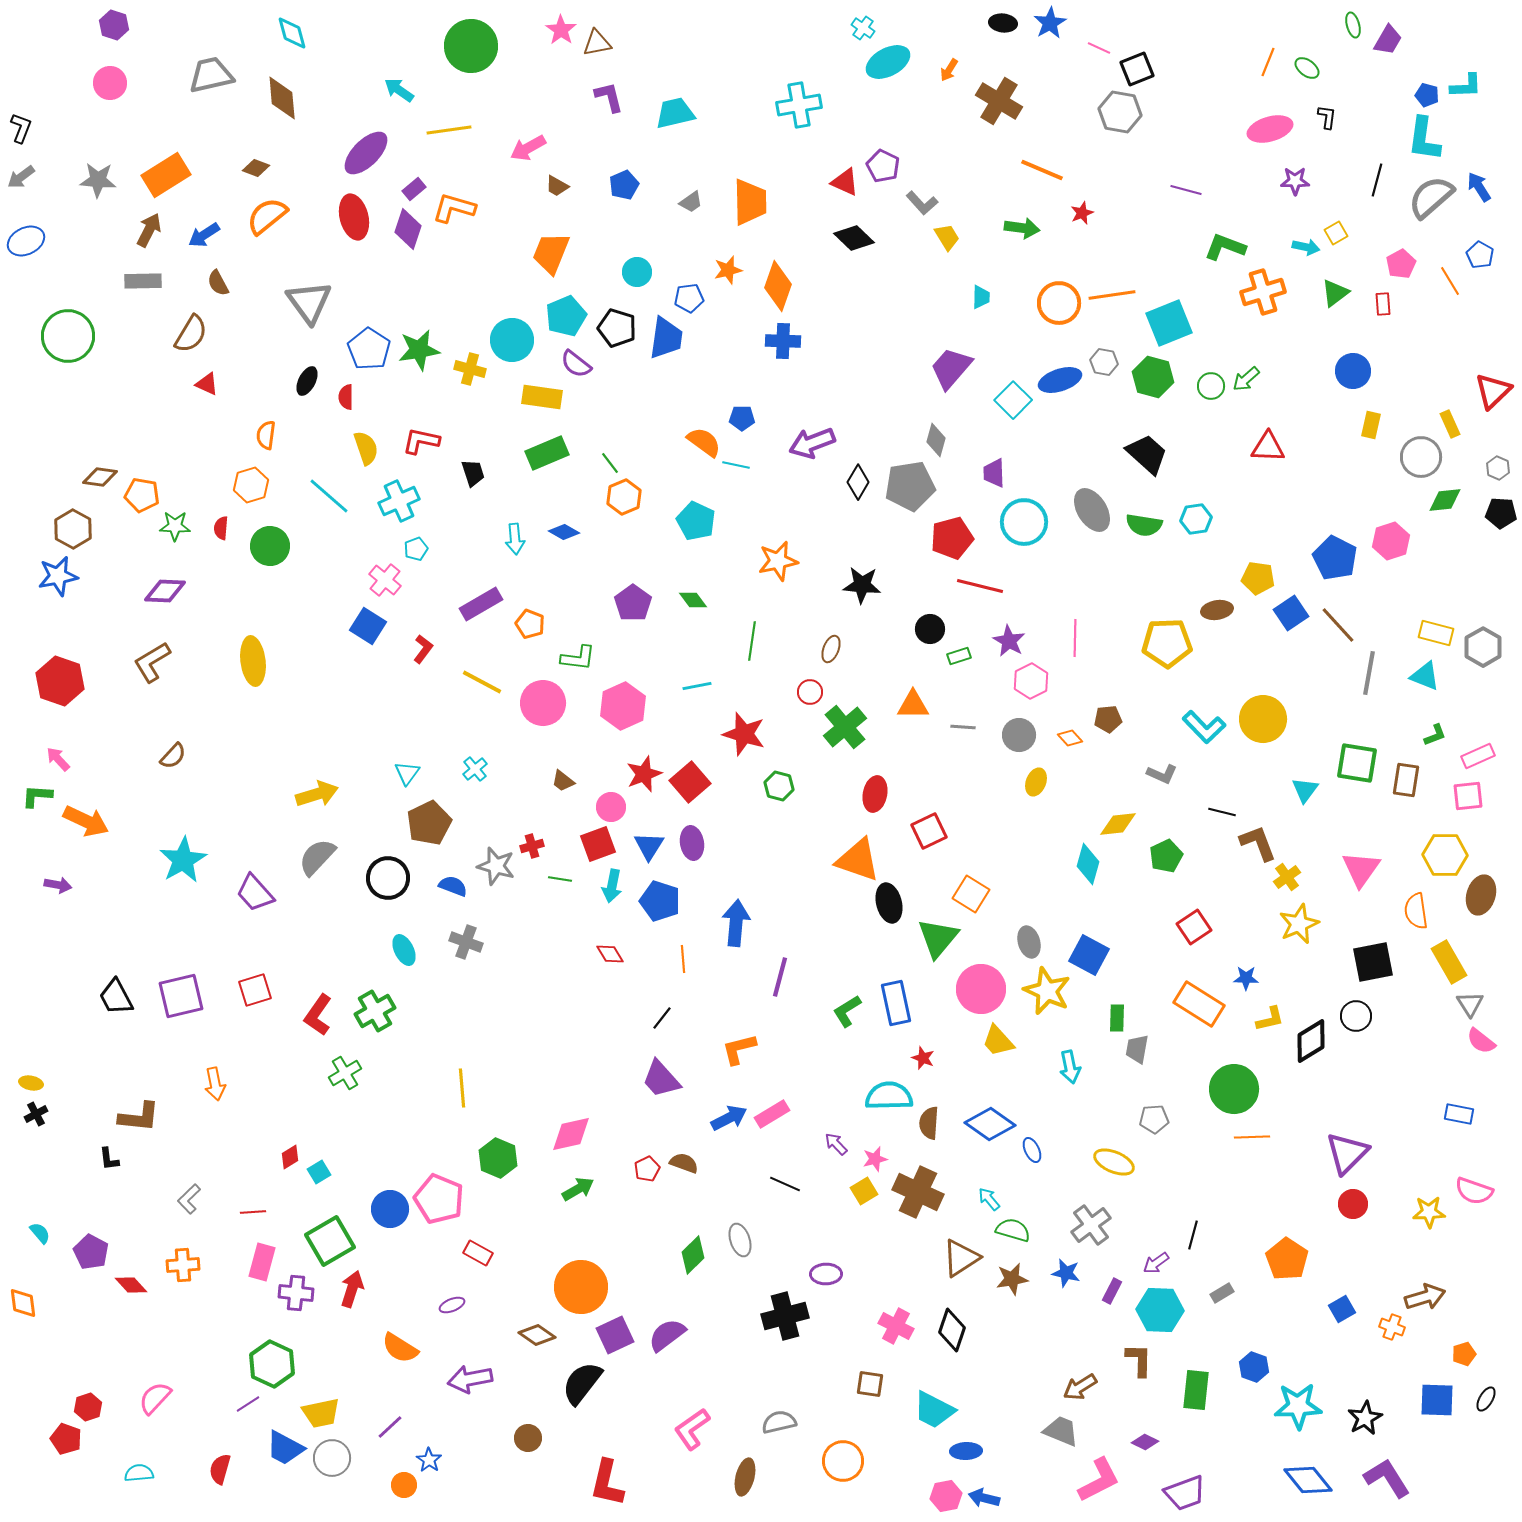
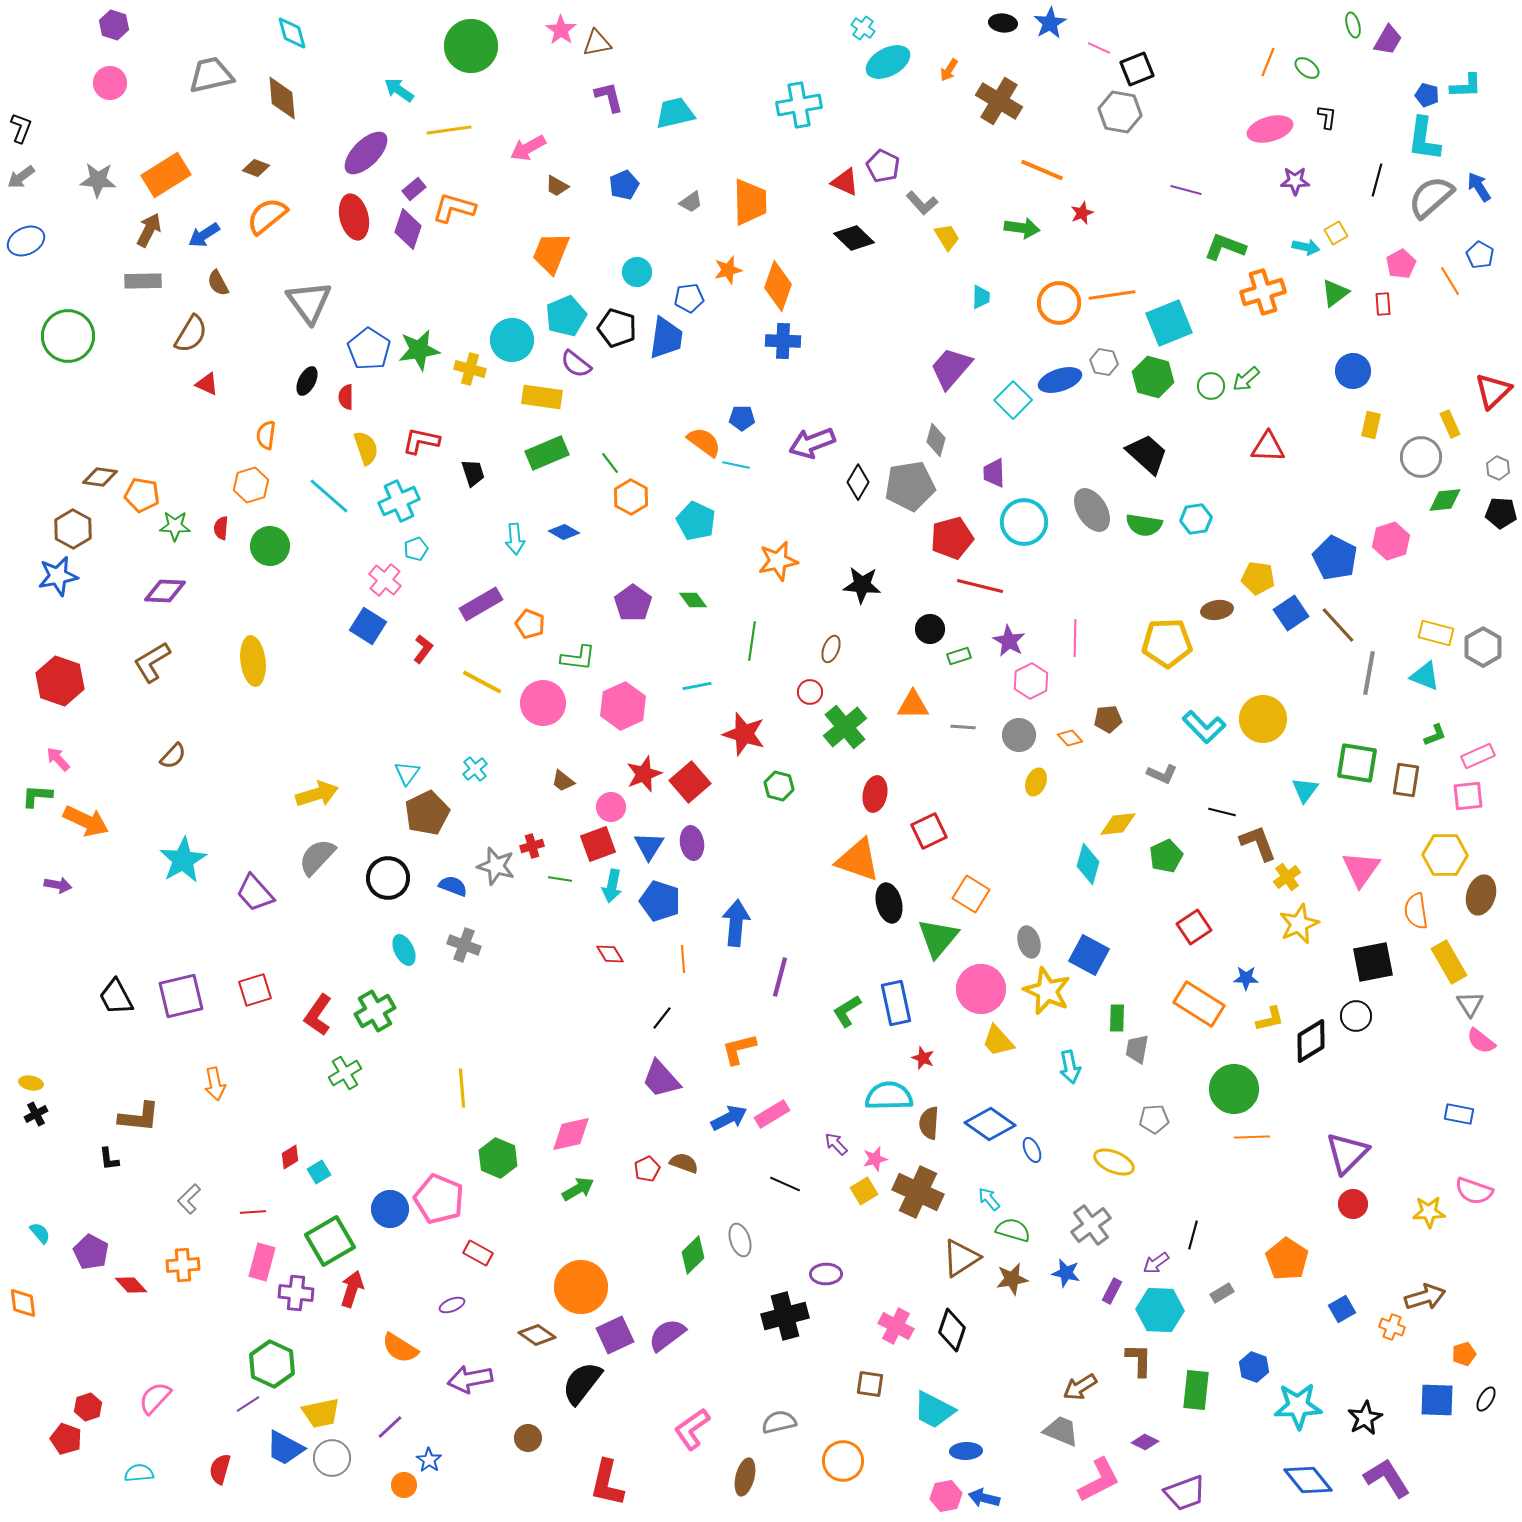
orange hexagon at (624, 497): moved 7 px right; rotated 8 degrees counterclockwise
brown pentagon at (429, 823): moved 2 px left, 10 px up
gray cross at (466, 942): moved 2 px left, 3 px down
